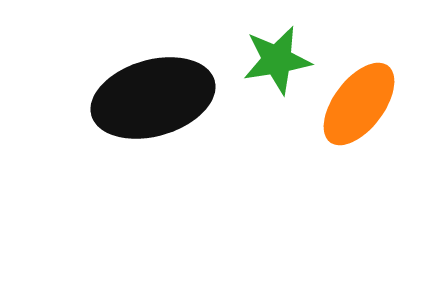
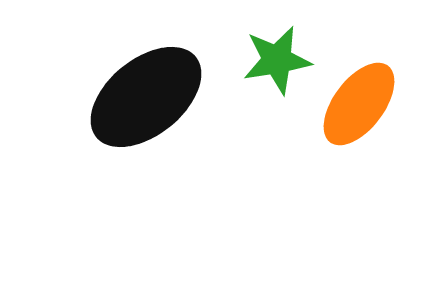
black ellipse: moved 7 px left, 1 px up; rotated 23 degrees counterclockwise
